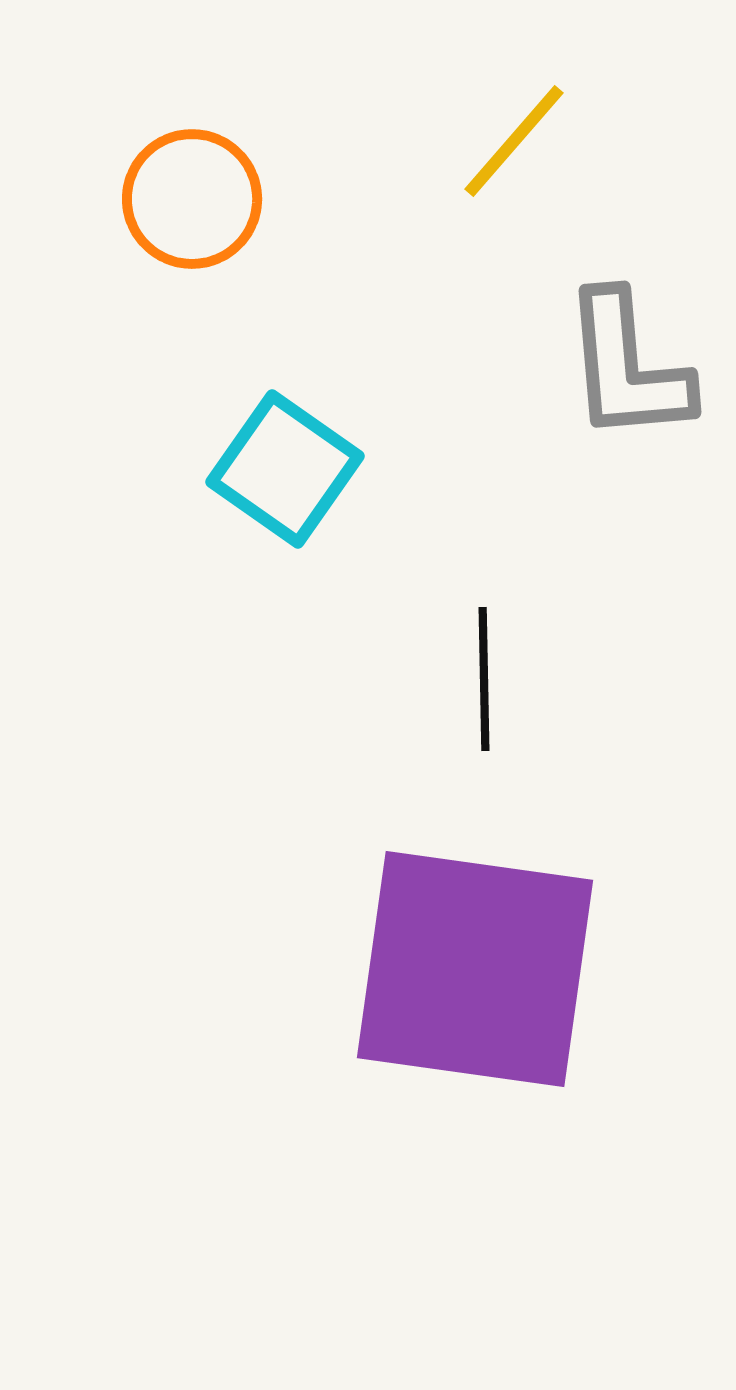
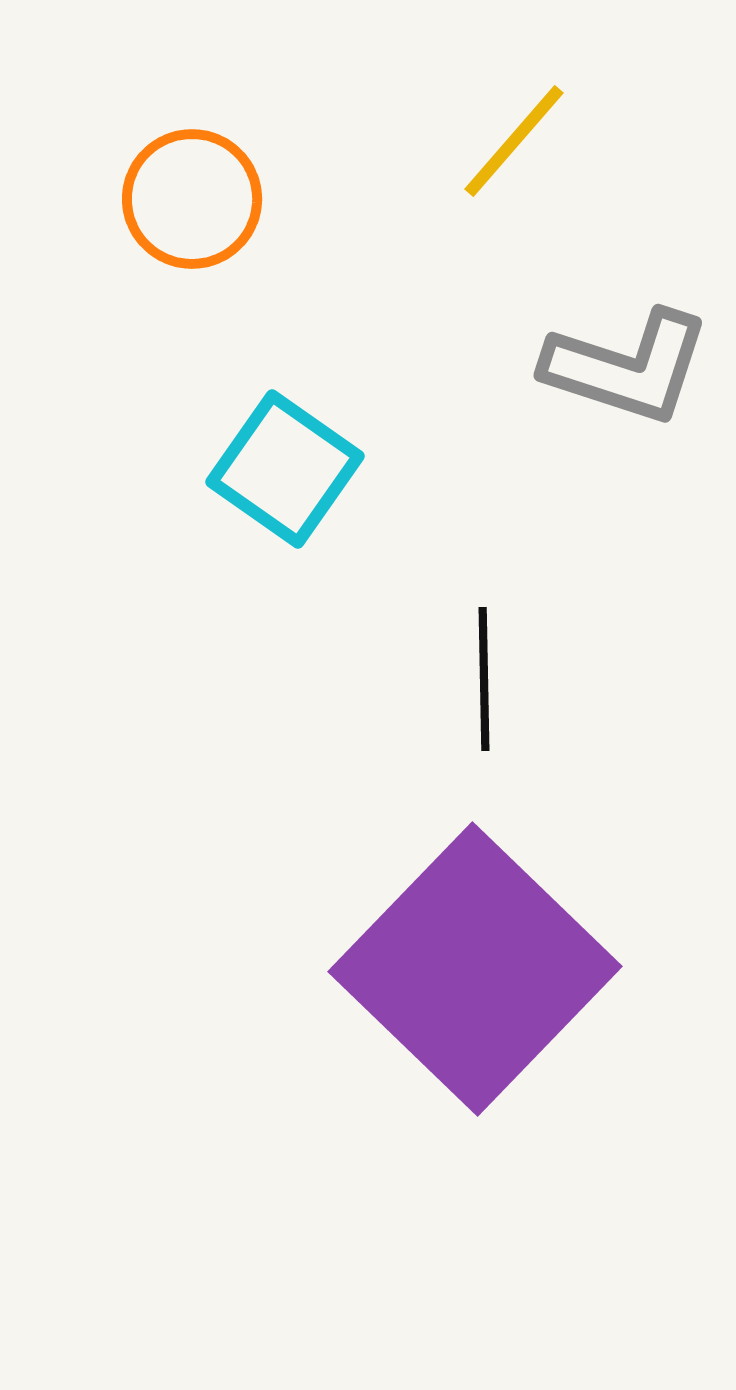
gray L-shape: rotated 67 degrees counterclockwise
purple square: rotated 36 degrees clockwise
